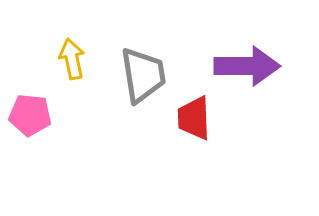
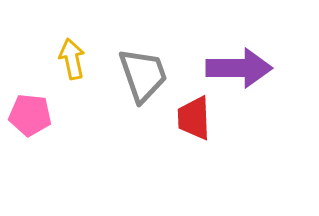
purple arrow: moved 8 px left, 2 px down
gray trapezoid: rotated 10 degrees counterclockwise
